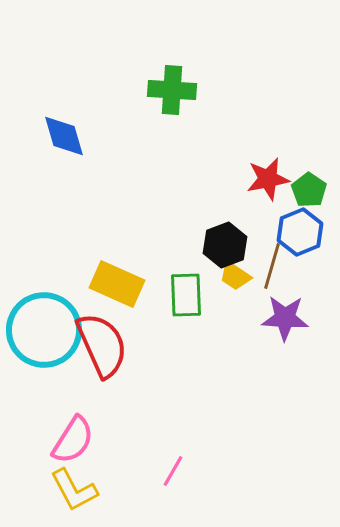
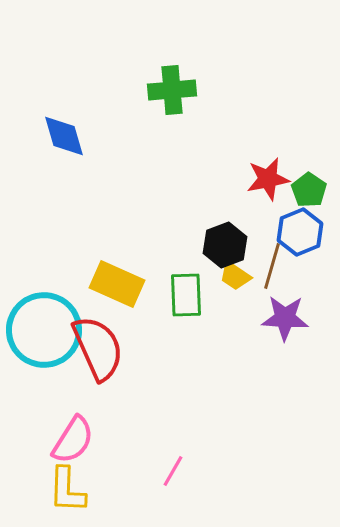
green cross: rotated 9 degrees counterclockwise
red semicircle: moved 4 px left, 3 px down
yellow L-shape: moved 7 px left; rotated 30 degrees clockwise
